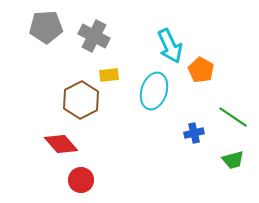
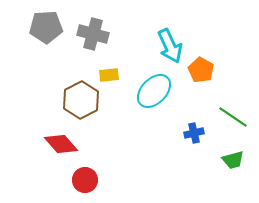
gray cross: moved 1 px left, 2 px up; rotated 12 degrees counterclockwise
cyan ellipse: rotated 27 degrees clockwise
red circle: moved 4 px right
